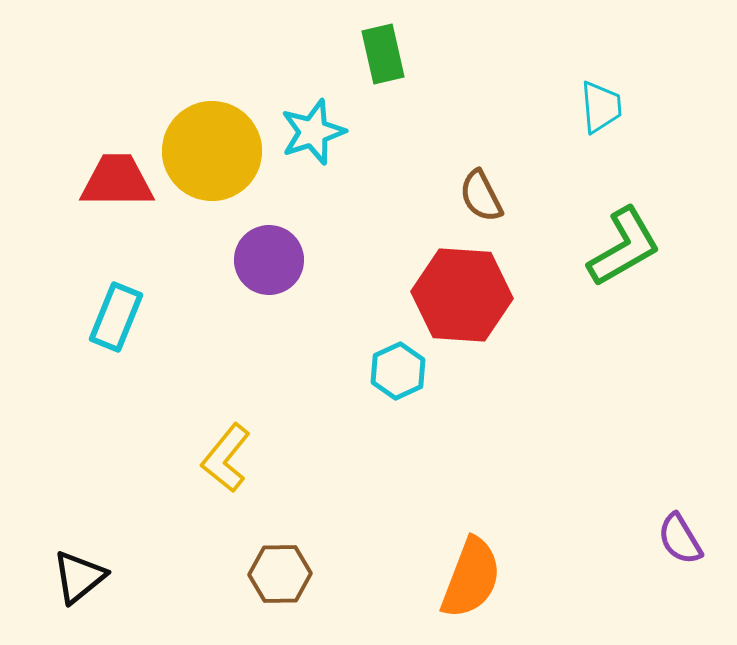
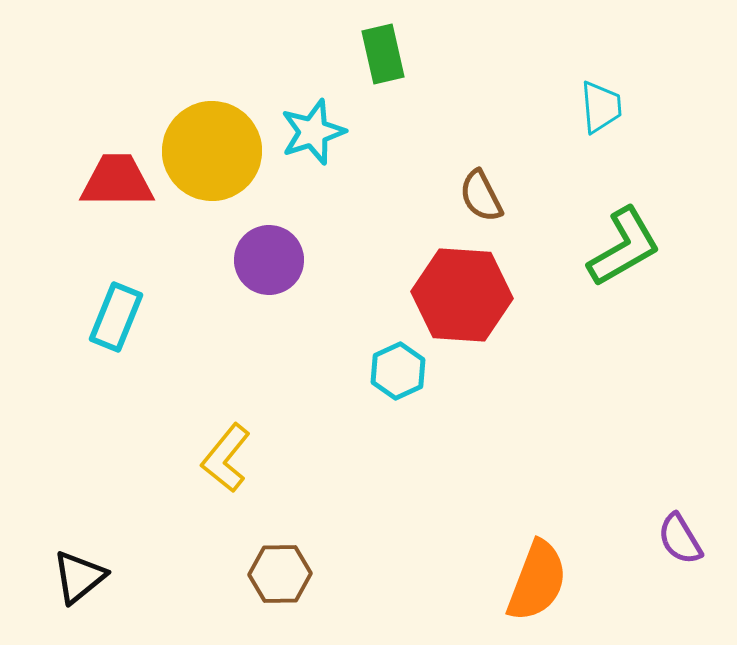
orange semicircle: moved 66 px right, 3 px down
